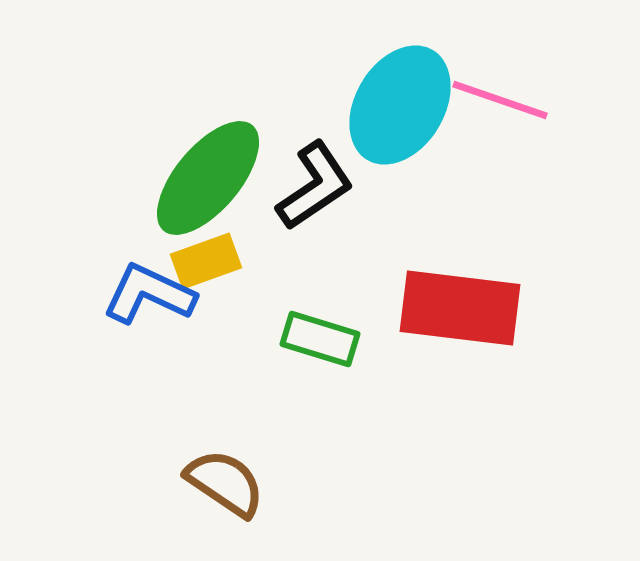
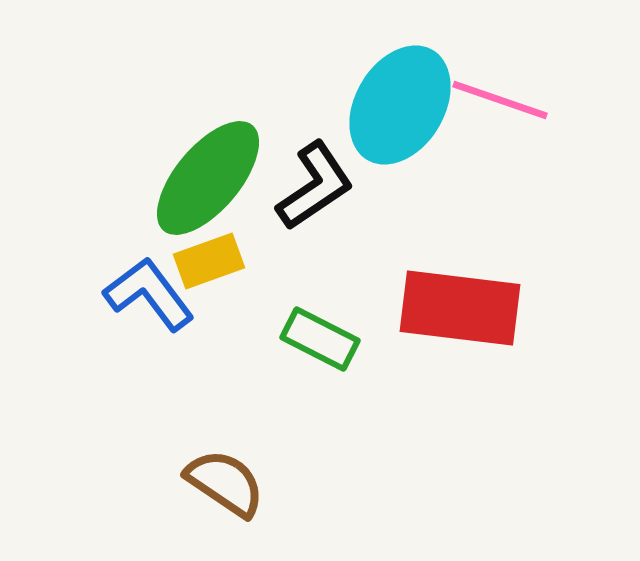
yellow rectangle: moved 3 px right
blue L-shape: rotated 28 degrees clockwise
green rectangle: rotated 10 degrees clockwise
